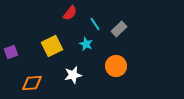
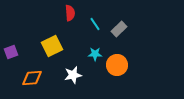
red semicircle: rotated 42 degrees counterclockwise
cyan star: moved 9 px right, 10 px down; rotated 24 degrees counterclockwise
orange circle: moved 1 px right, 1 px up
orange diamond: moved 5 px up
